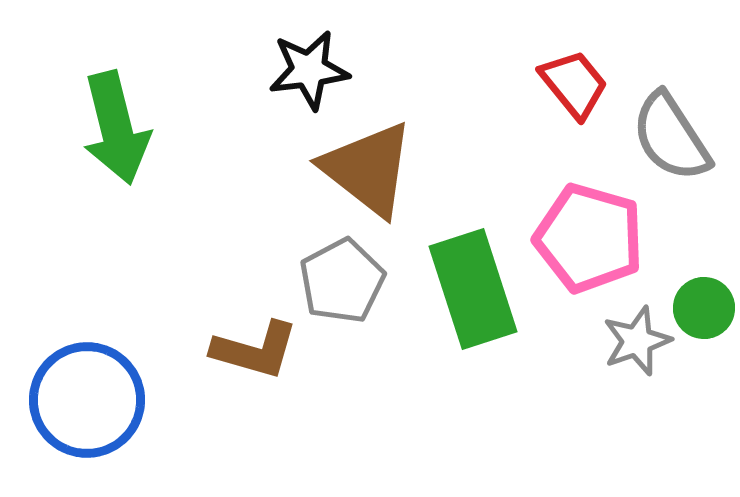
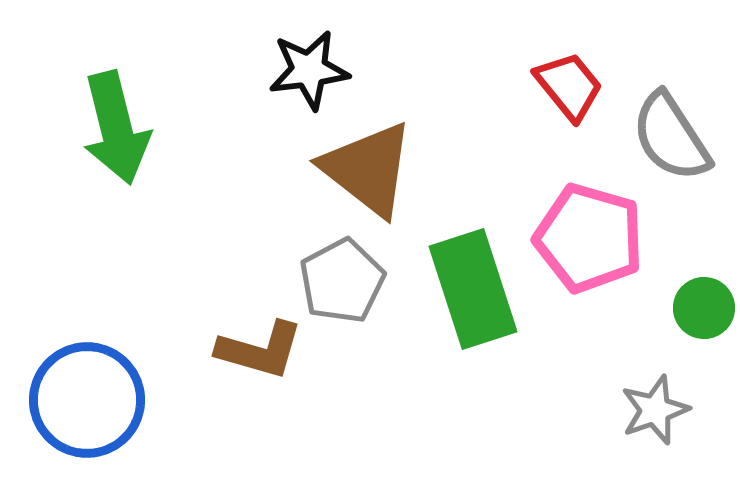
red trapezoid: moved 5 px left, 2 px down
gray star: moved 18 px right, 69 px down
brown L-shape: moved 5 px right
